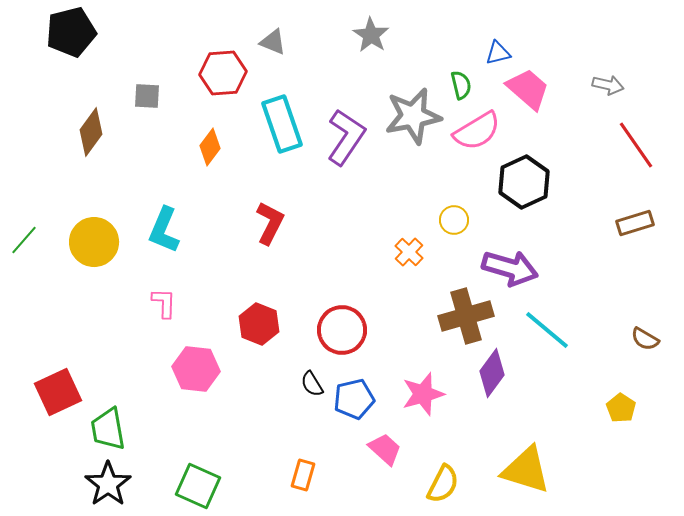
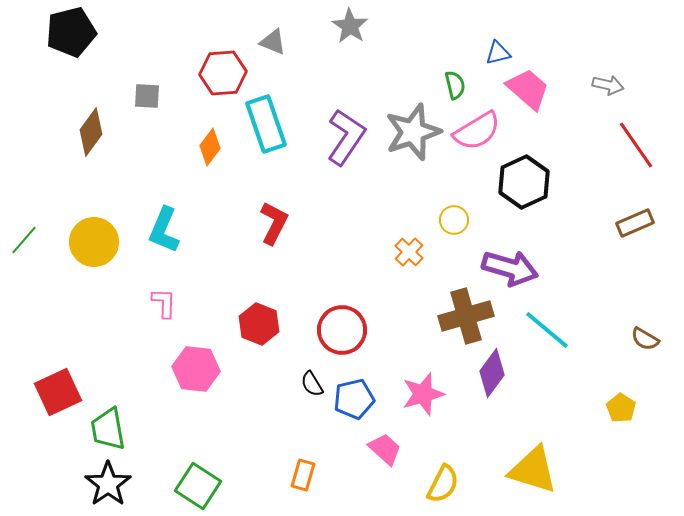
gray star at (371, 35): moved 21 px left, 9 px up
green semicircle at (461, 85): moved 6 px left
gray star at (413, 116): moved 16 px down; rotated 8 degrees counterclockwise
cyan rectangle at (282, 124): moved 16 px left
red L-shape at (270, 223): moved 4 px right
brown rectangle at (635, 223): rotated 6 degrees counterclockwise
yellow triangle at (526, 470): moved 7 px right
green square at (198, 486): rotated 9 degrees clockwise
